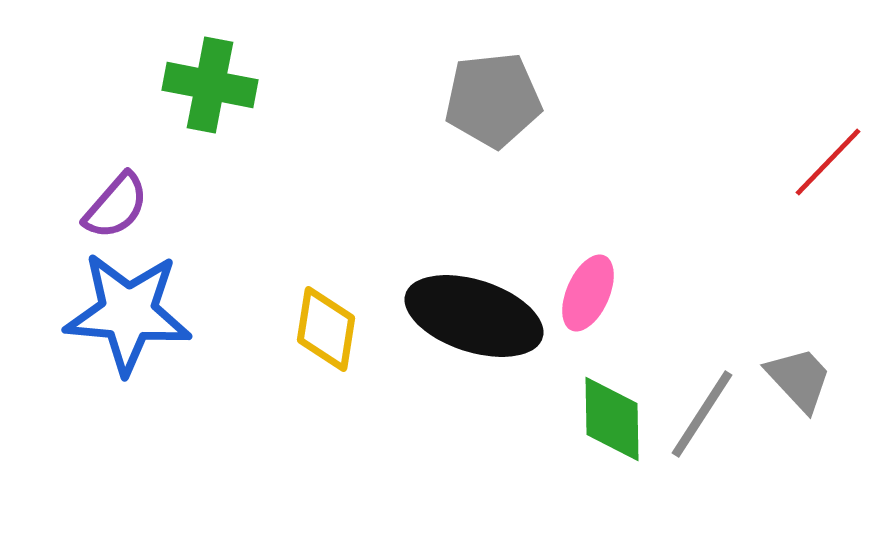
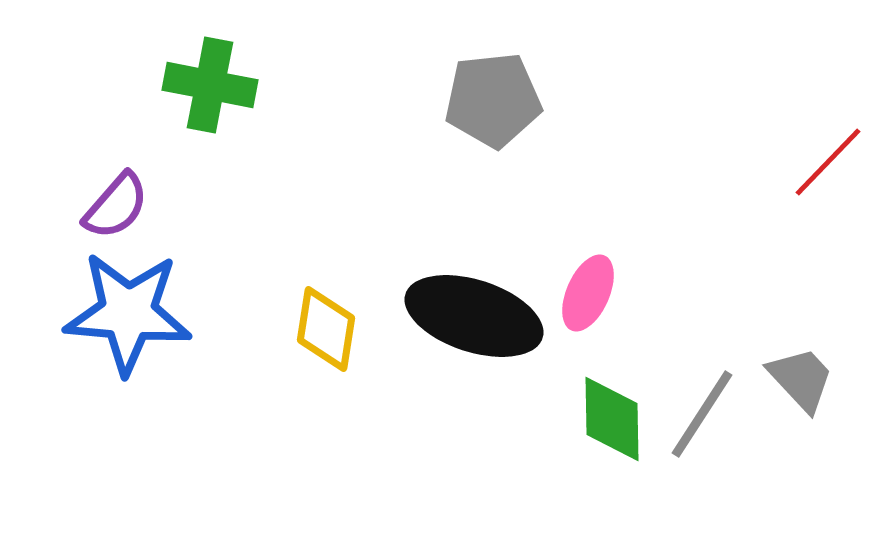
gray trapezoid: moved 2 px right
